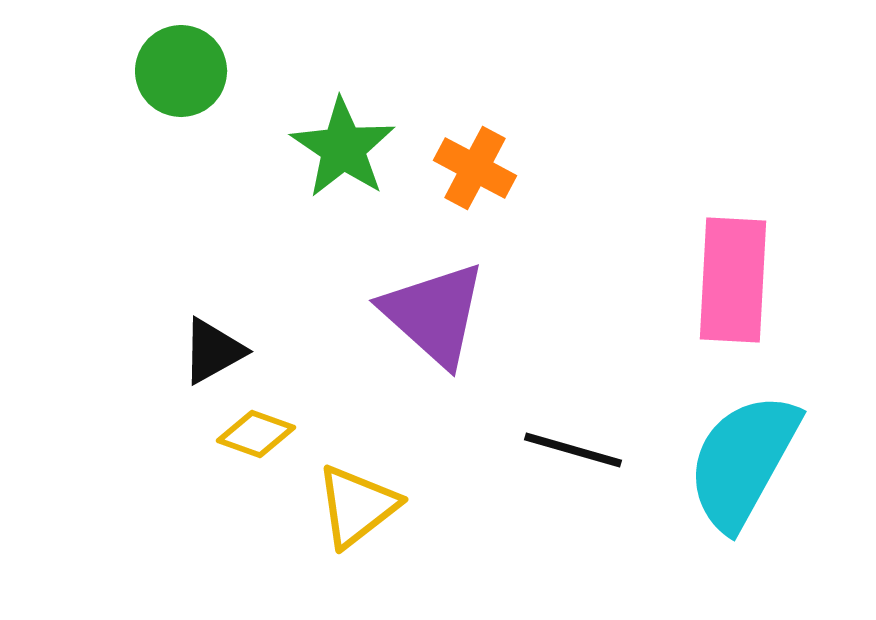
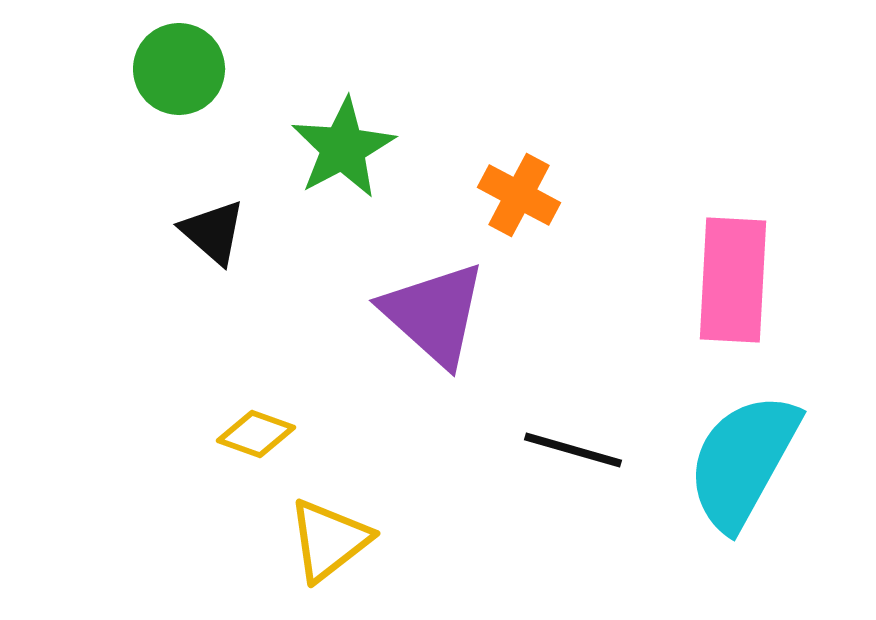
green circle: moved 2 px left, 2 px up
green star: rotated 10 degrees clockwise
orange cross: moved 44 px right, 27 px down
black triangle: moved 119 px up; rotated 50 degrees counterclockwise
yellow triangle: moved 28 px left, 34 px down
